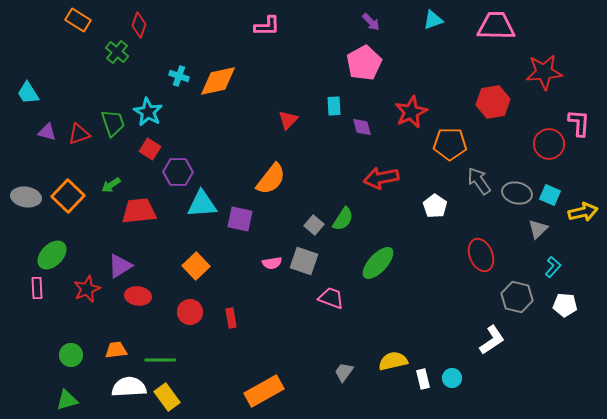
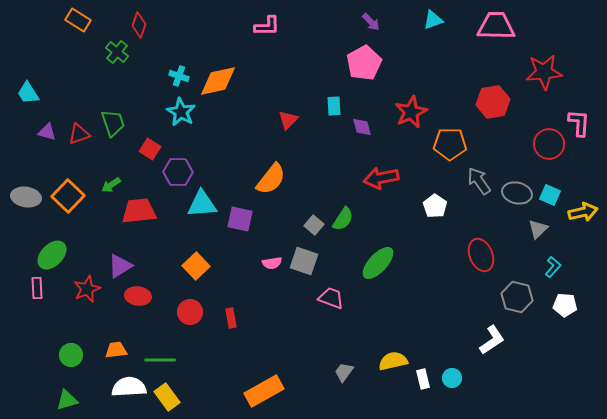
cyan star at (148, 112): moved 33 px right
